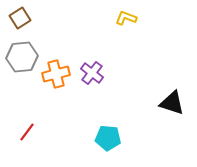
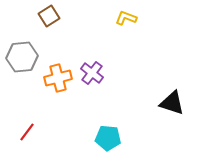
brown square: moved 29 px right, 2 px up
orange cross: moved 2 px right, 4 px down
